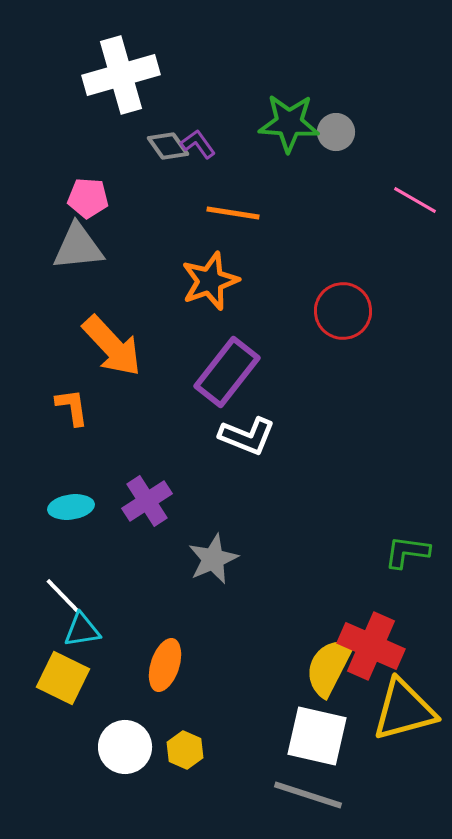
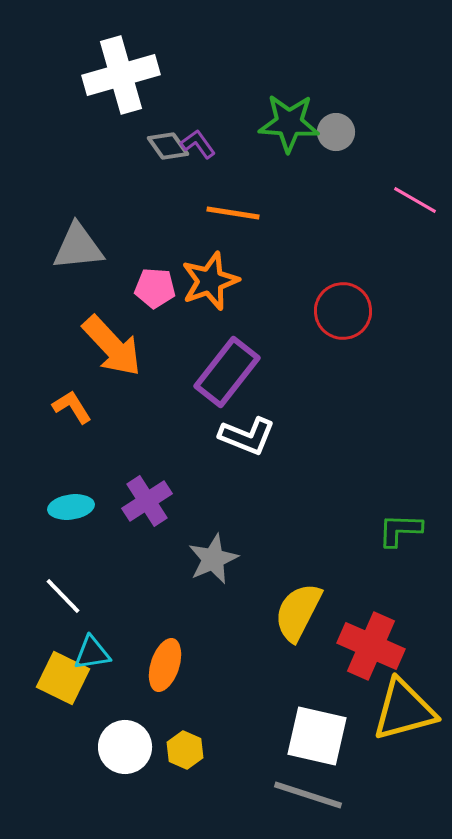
pink pentagon: moved 67 px right, 90 px down
orange L-shape: rotated 24 degrees counterclockwise
green L-shape: moved 7 px left, 22 px up; rotated 6 degrees counterclockwise
cyan triangle: moved 10 px right, 23 px down
yellow semicircle: moved 31 px left, 55 px up
